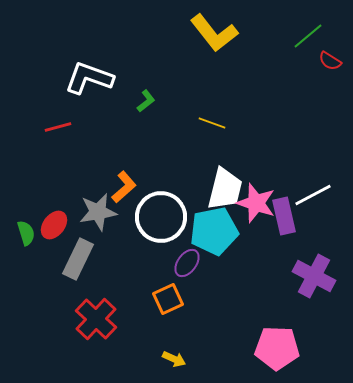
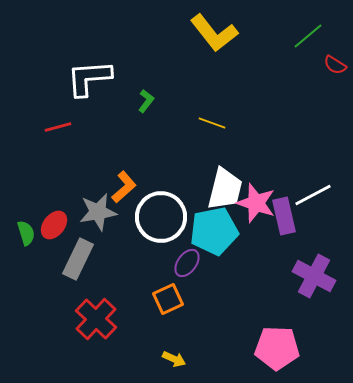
red semicircle: moved 5 px right, 4 px down
white L-shape: rotated 24 degrees counterclockwise
green L-shape: rotated 15 degrees counterclockwise
